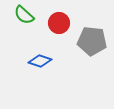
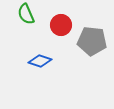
green semicircle: moved 2 px right, 1 px up; rotated 25 degrees clockwise
red circle: moved 2 px right, 2 px down
